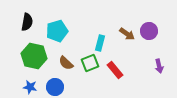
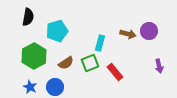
black semicircle: moved 1 px right, 5 px up
brown arrow: moved 1 px right; rotated 21 degrees counterclockwise
green hexagon: rotated 20 degrees clockwise
brown semicircle: rotated 77 degrees counterclockwise
red rectangle: moved 2 px down
blue star: rotated 16 degrees clockwise
